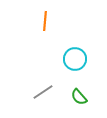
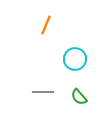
orange line: moved 1 px right, 4 px down; rotated 18 degrees clockwise
gray line: rotated 35 degrees clockwise
